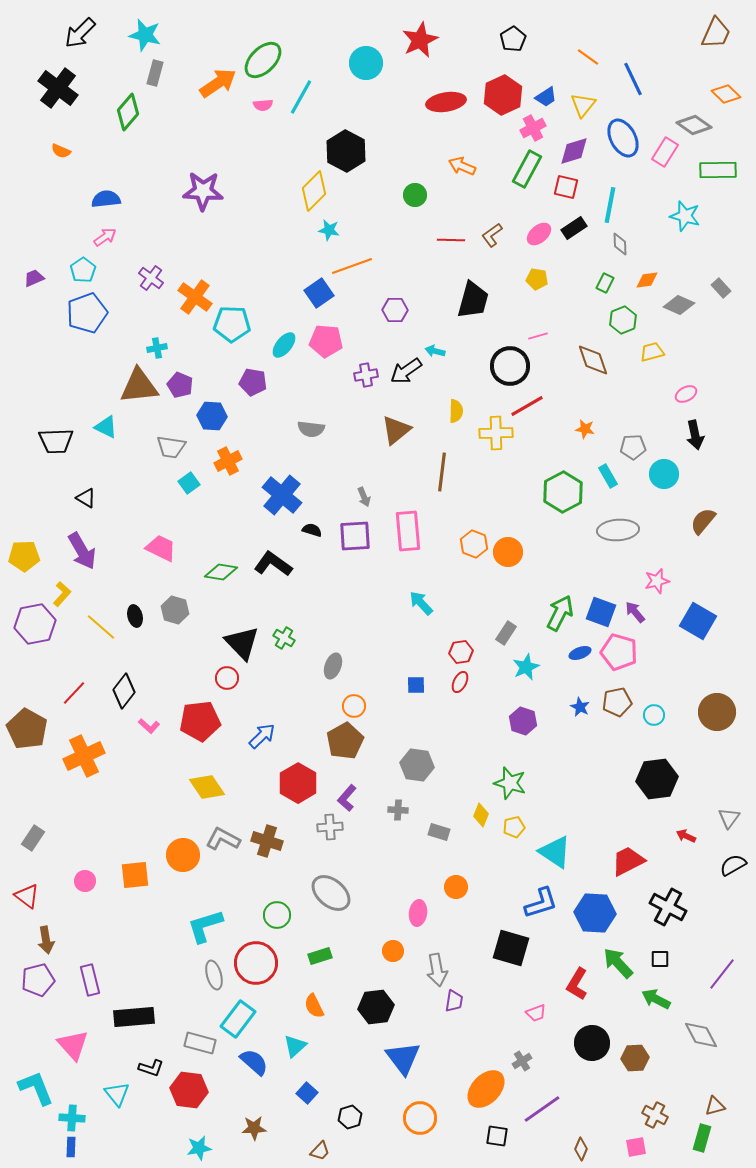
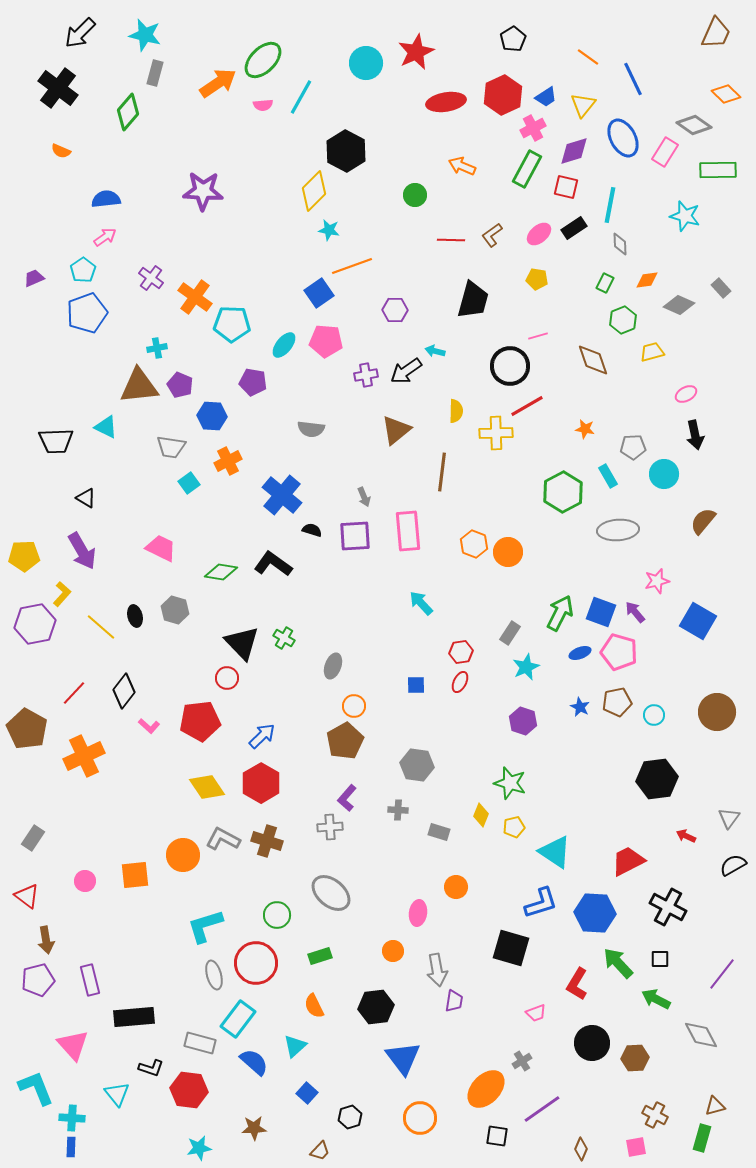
red star at (420, 40): moved 4 px left, 12 px down
gray rectangle at (506, 633): moved 4 px right
red hexagon at (298, 783): moved 37 px left
